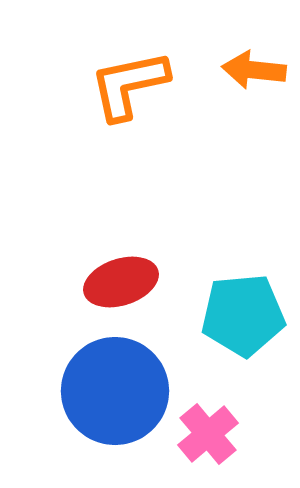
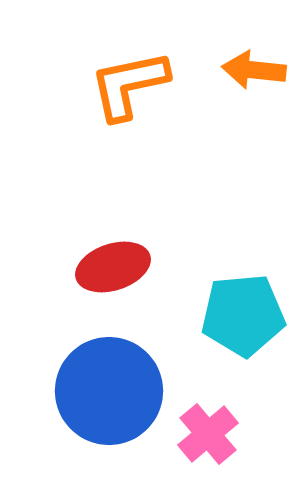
red ellipse: moved 8 px left, 15 px up
blue circle: moved 6 px left
